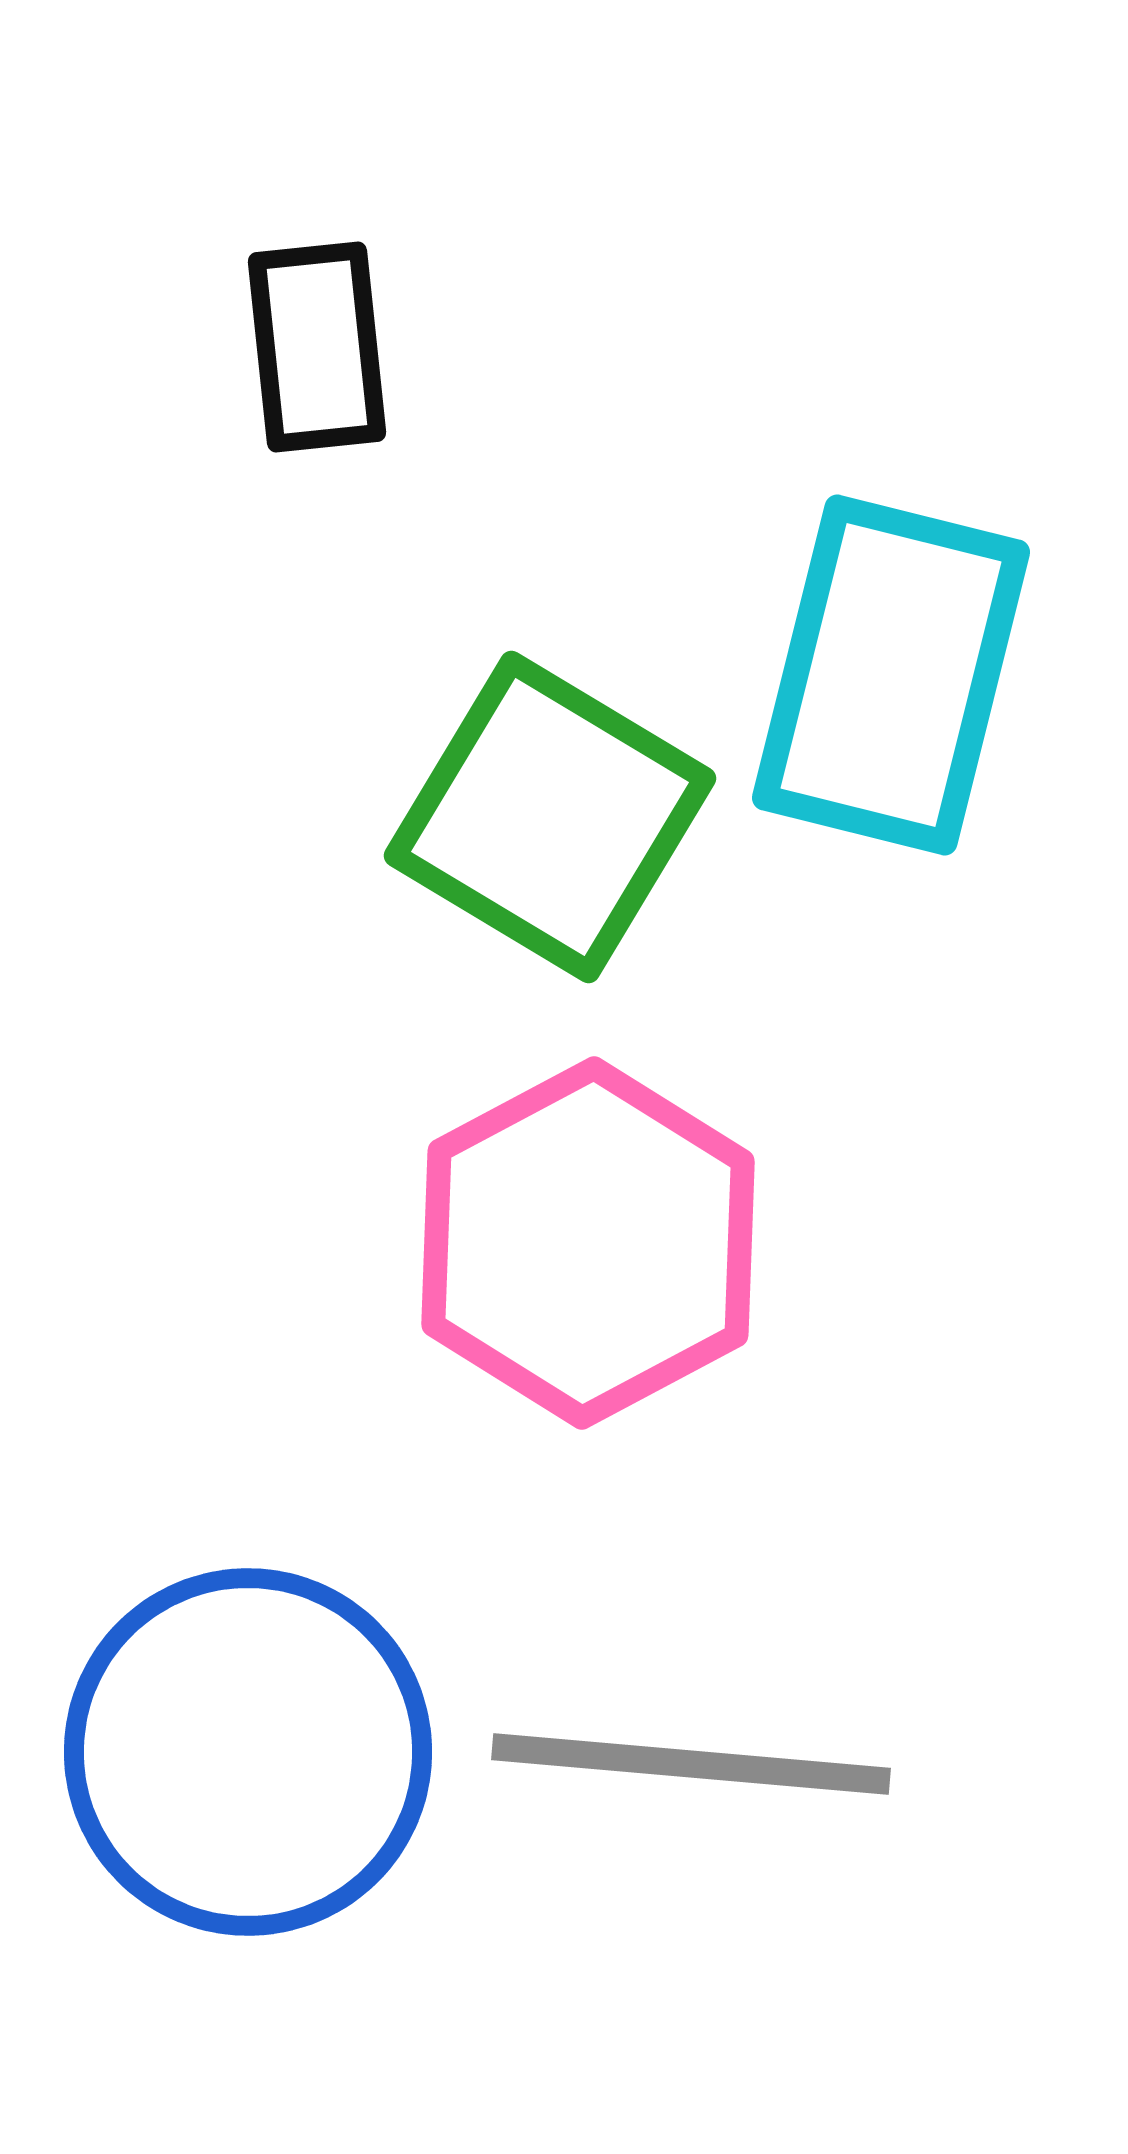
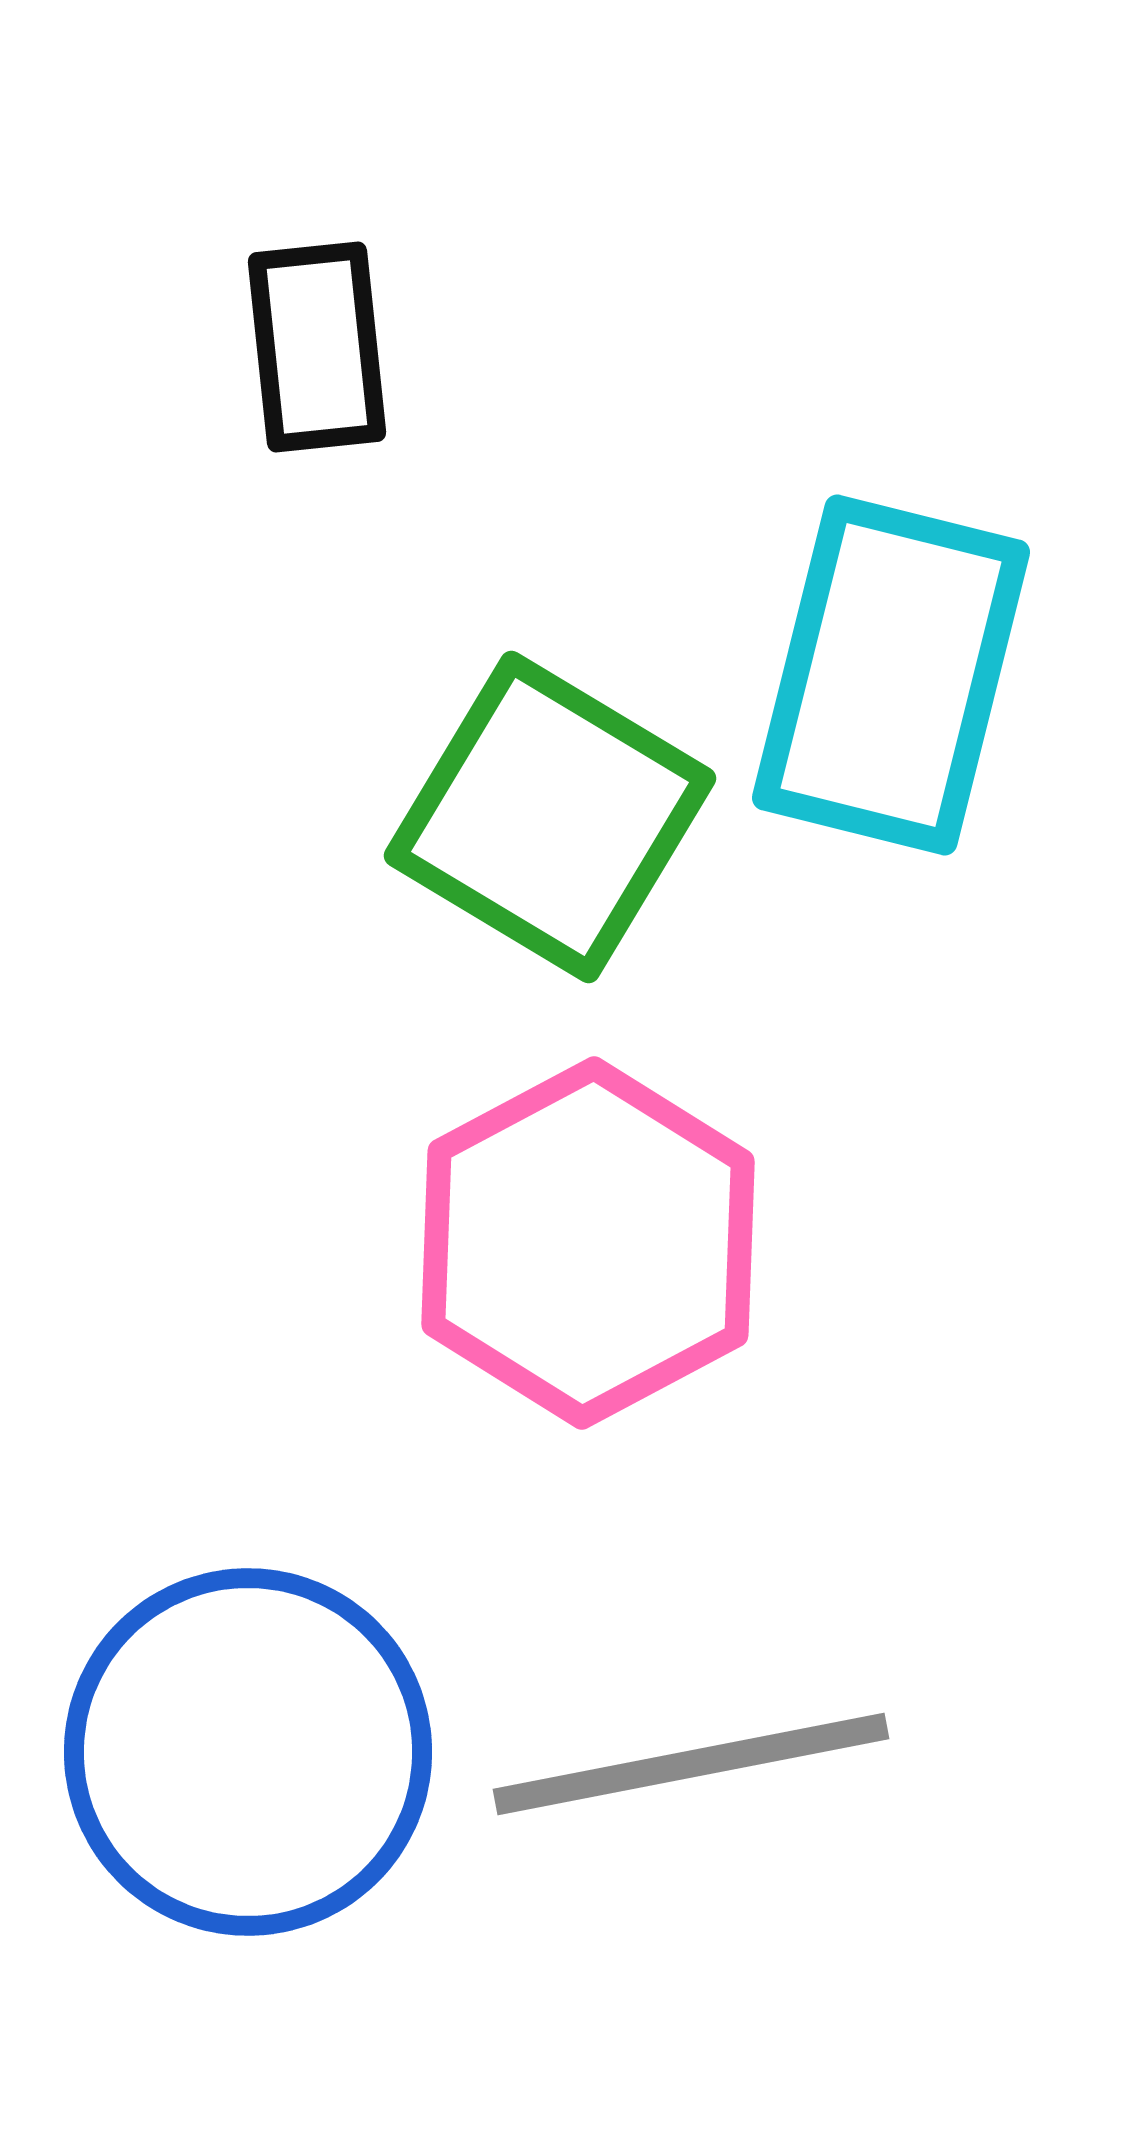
gray line: rotated 16 degrees counterclockwise
